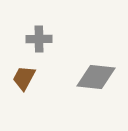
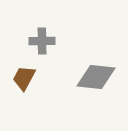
gray cross: moved 3 px right, 2 px down
